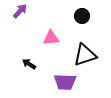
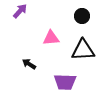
black triangle: moved 2 px left, 5 px up; rotated 15 degrees clockwise
